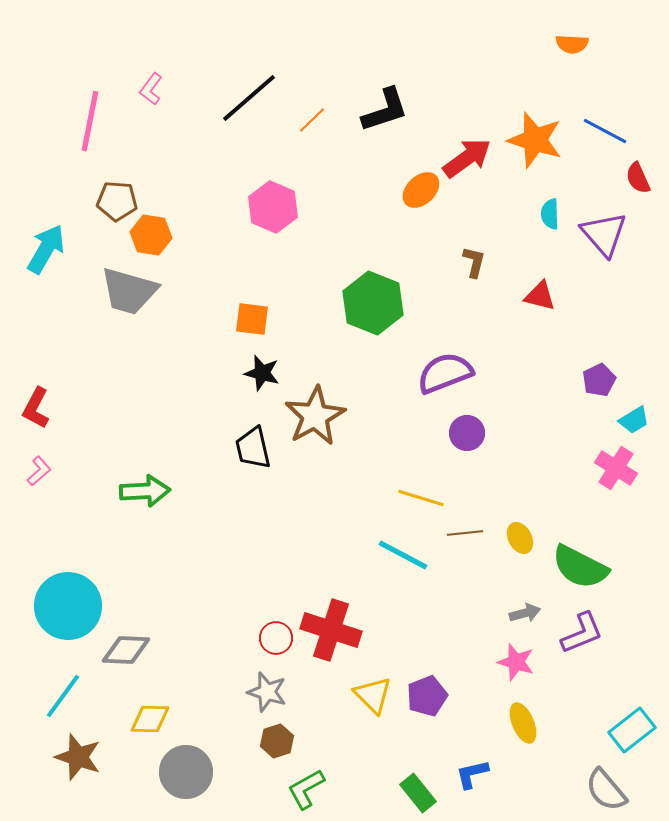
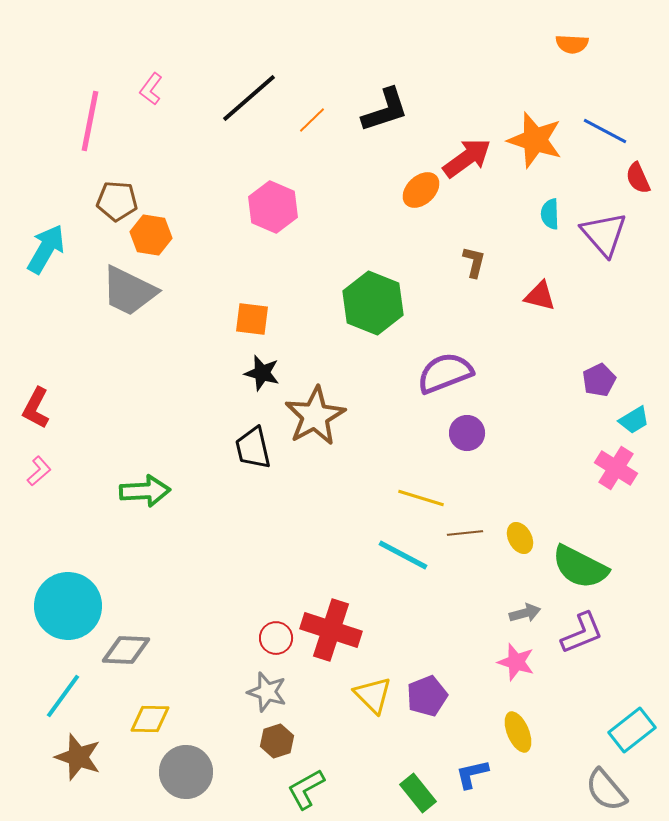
gray trapezoid at (129, 291): rotated 10 degrees clockwise
yellow ellipse at (523, 723): moved 5 px left, 9 px down
